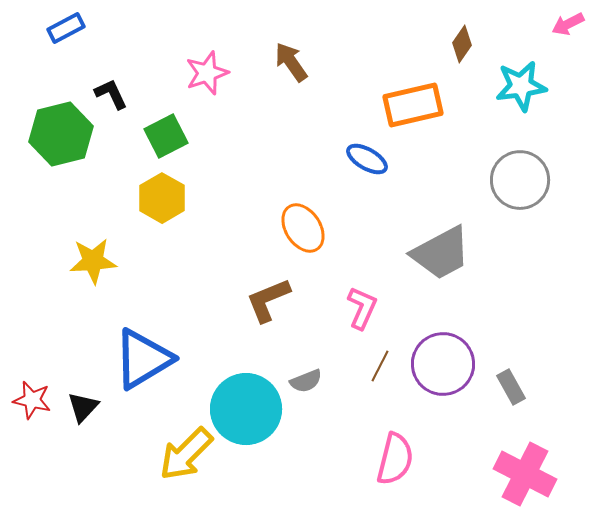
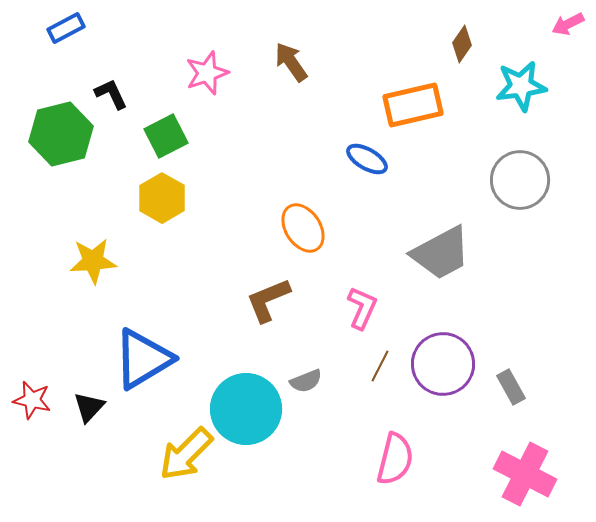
black triangle: moved 6 px right
